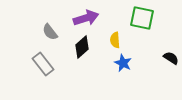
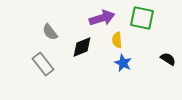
purple arrow: moved 16 px right
yellow semicircle: moved 2 px right
black diamond: rotated 20 degrees clockwise
black semicircle: moved 3 px left, 1 px down
